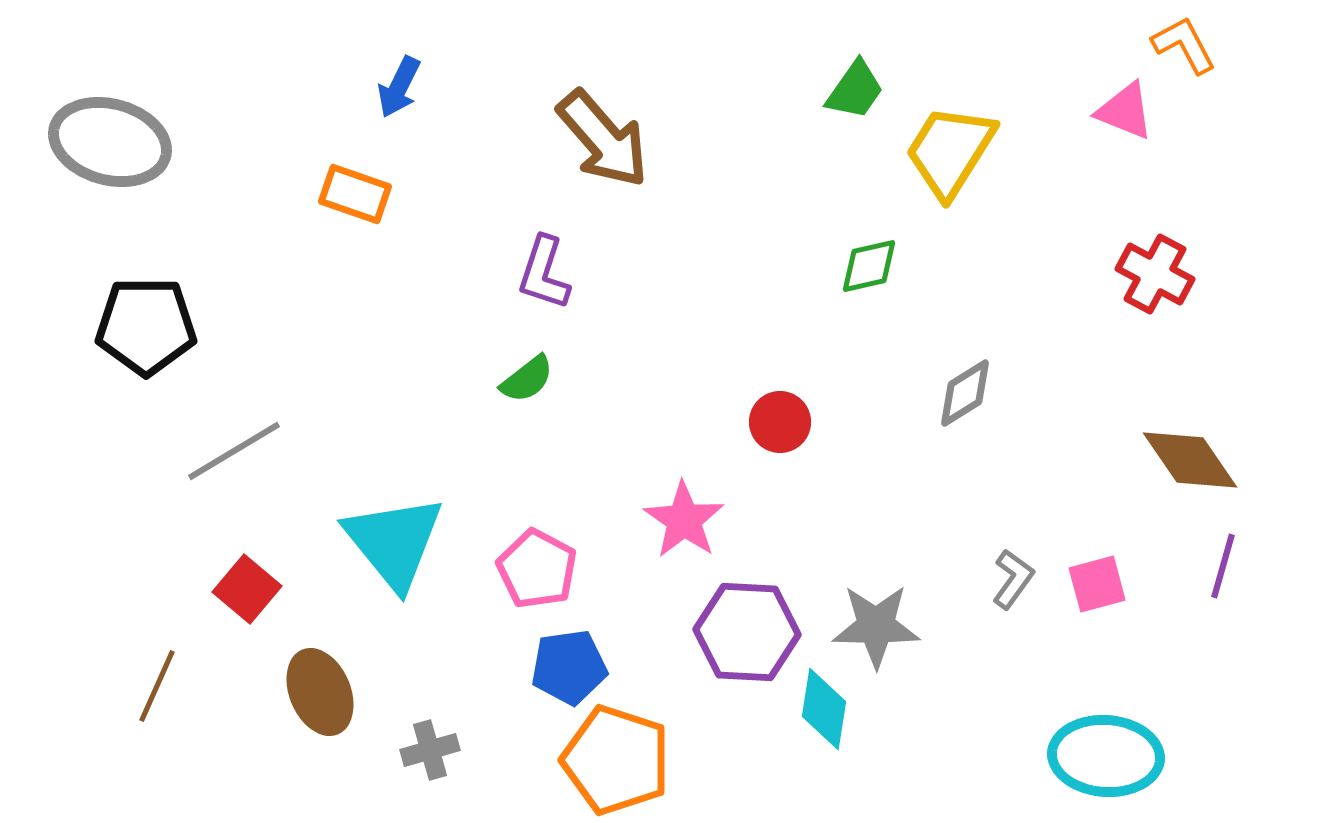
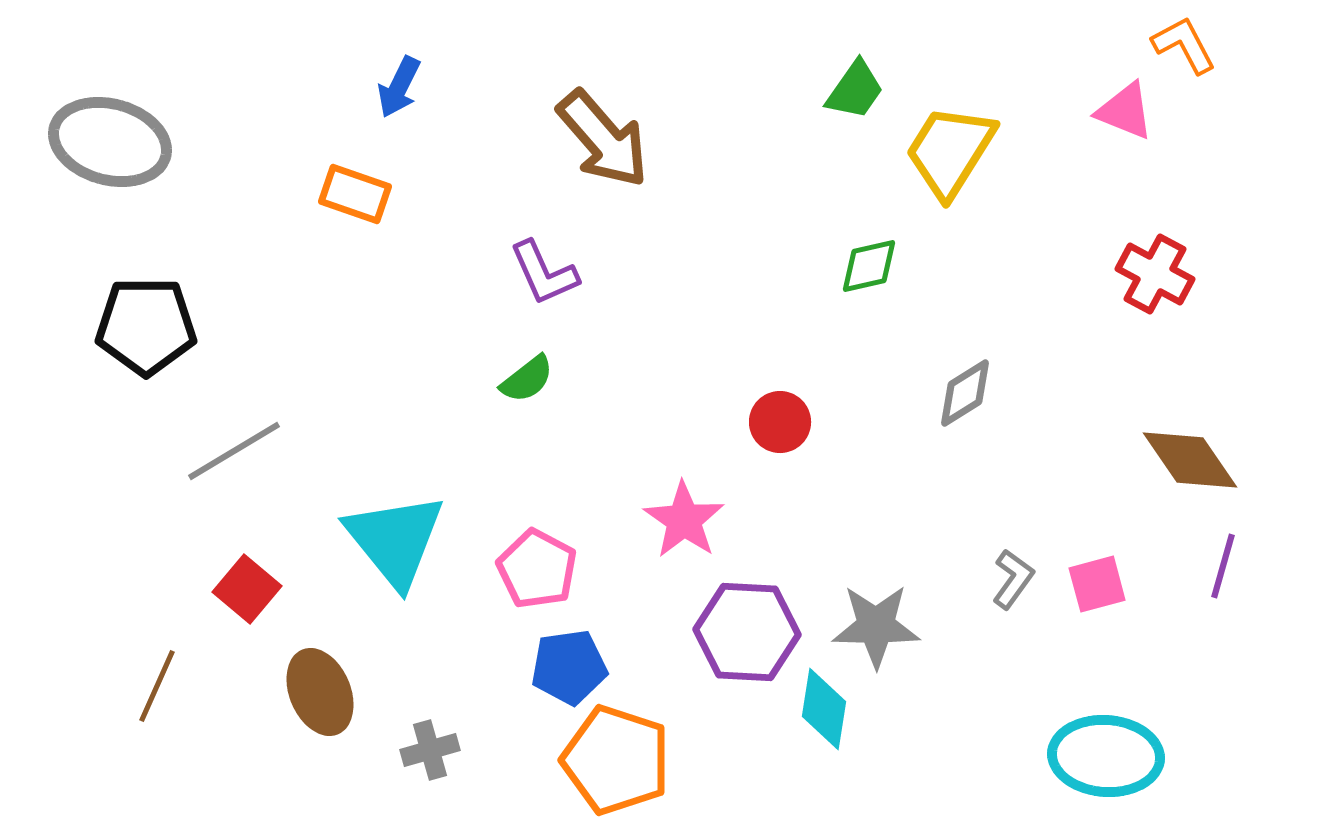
purple L-shape: rotated 42 degrees counterclockwise
cyan triangle: moved 1 px right, 2 px up
